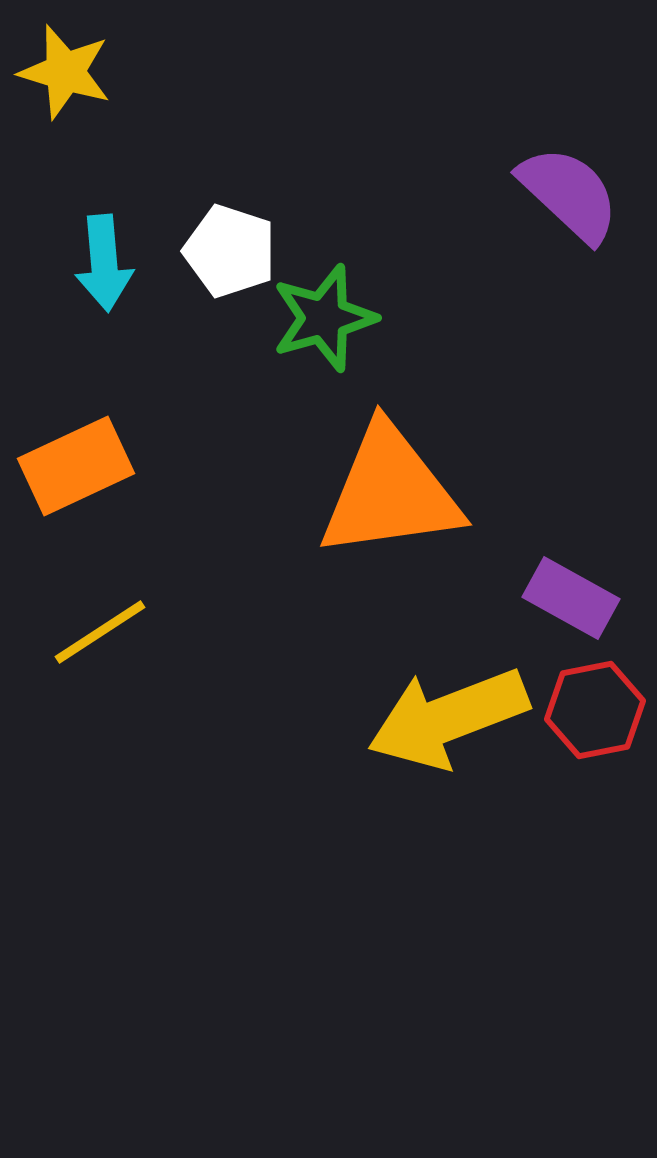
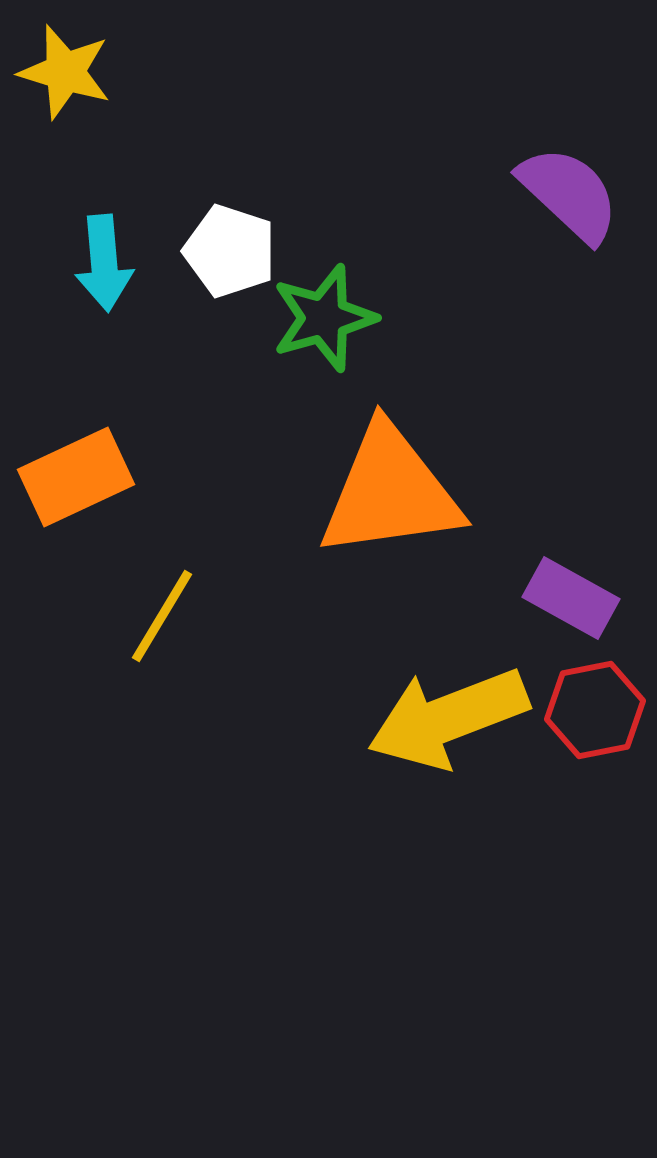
orange rectangle: moved 11 px down
yellow line: moved 62 px right, 16 px up; rotated 26 degrees counterclockwise
